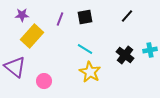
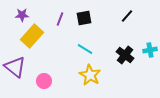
black square: moved 1 px left, 1 px down
yellow star: moved 3 px down
